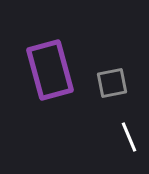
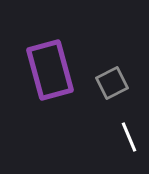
gray square: rotated 16 degrees counterclockwise
